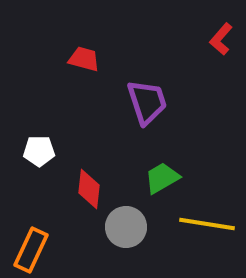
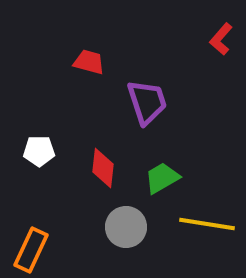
red trapezoid: moved 5 px right, 3 px down
red diamond: moved 14 px right, 21 px up
